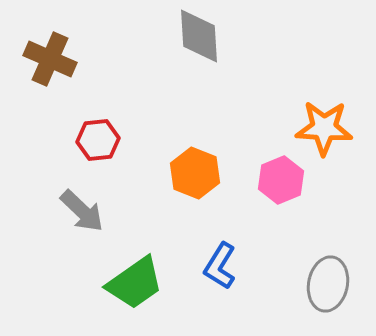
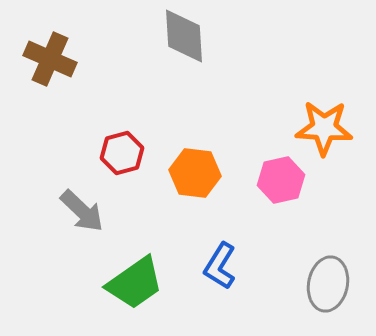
gray diamond: moved 15 px left
red hexagon: moved 24 px right, 13 px down; rotated 9 degrees counterclockwise
orange hexagon: rotated 15 degrees counterclockwise
pink hexagon: rotated 9 degrees clockwise
